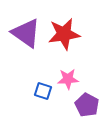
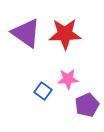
red star: moved 1 px right; rotated 8 degrees clockwise
blue square: rotated 18 degrees clockwise
purple pentagon: rotated 20 degrees clockwise
